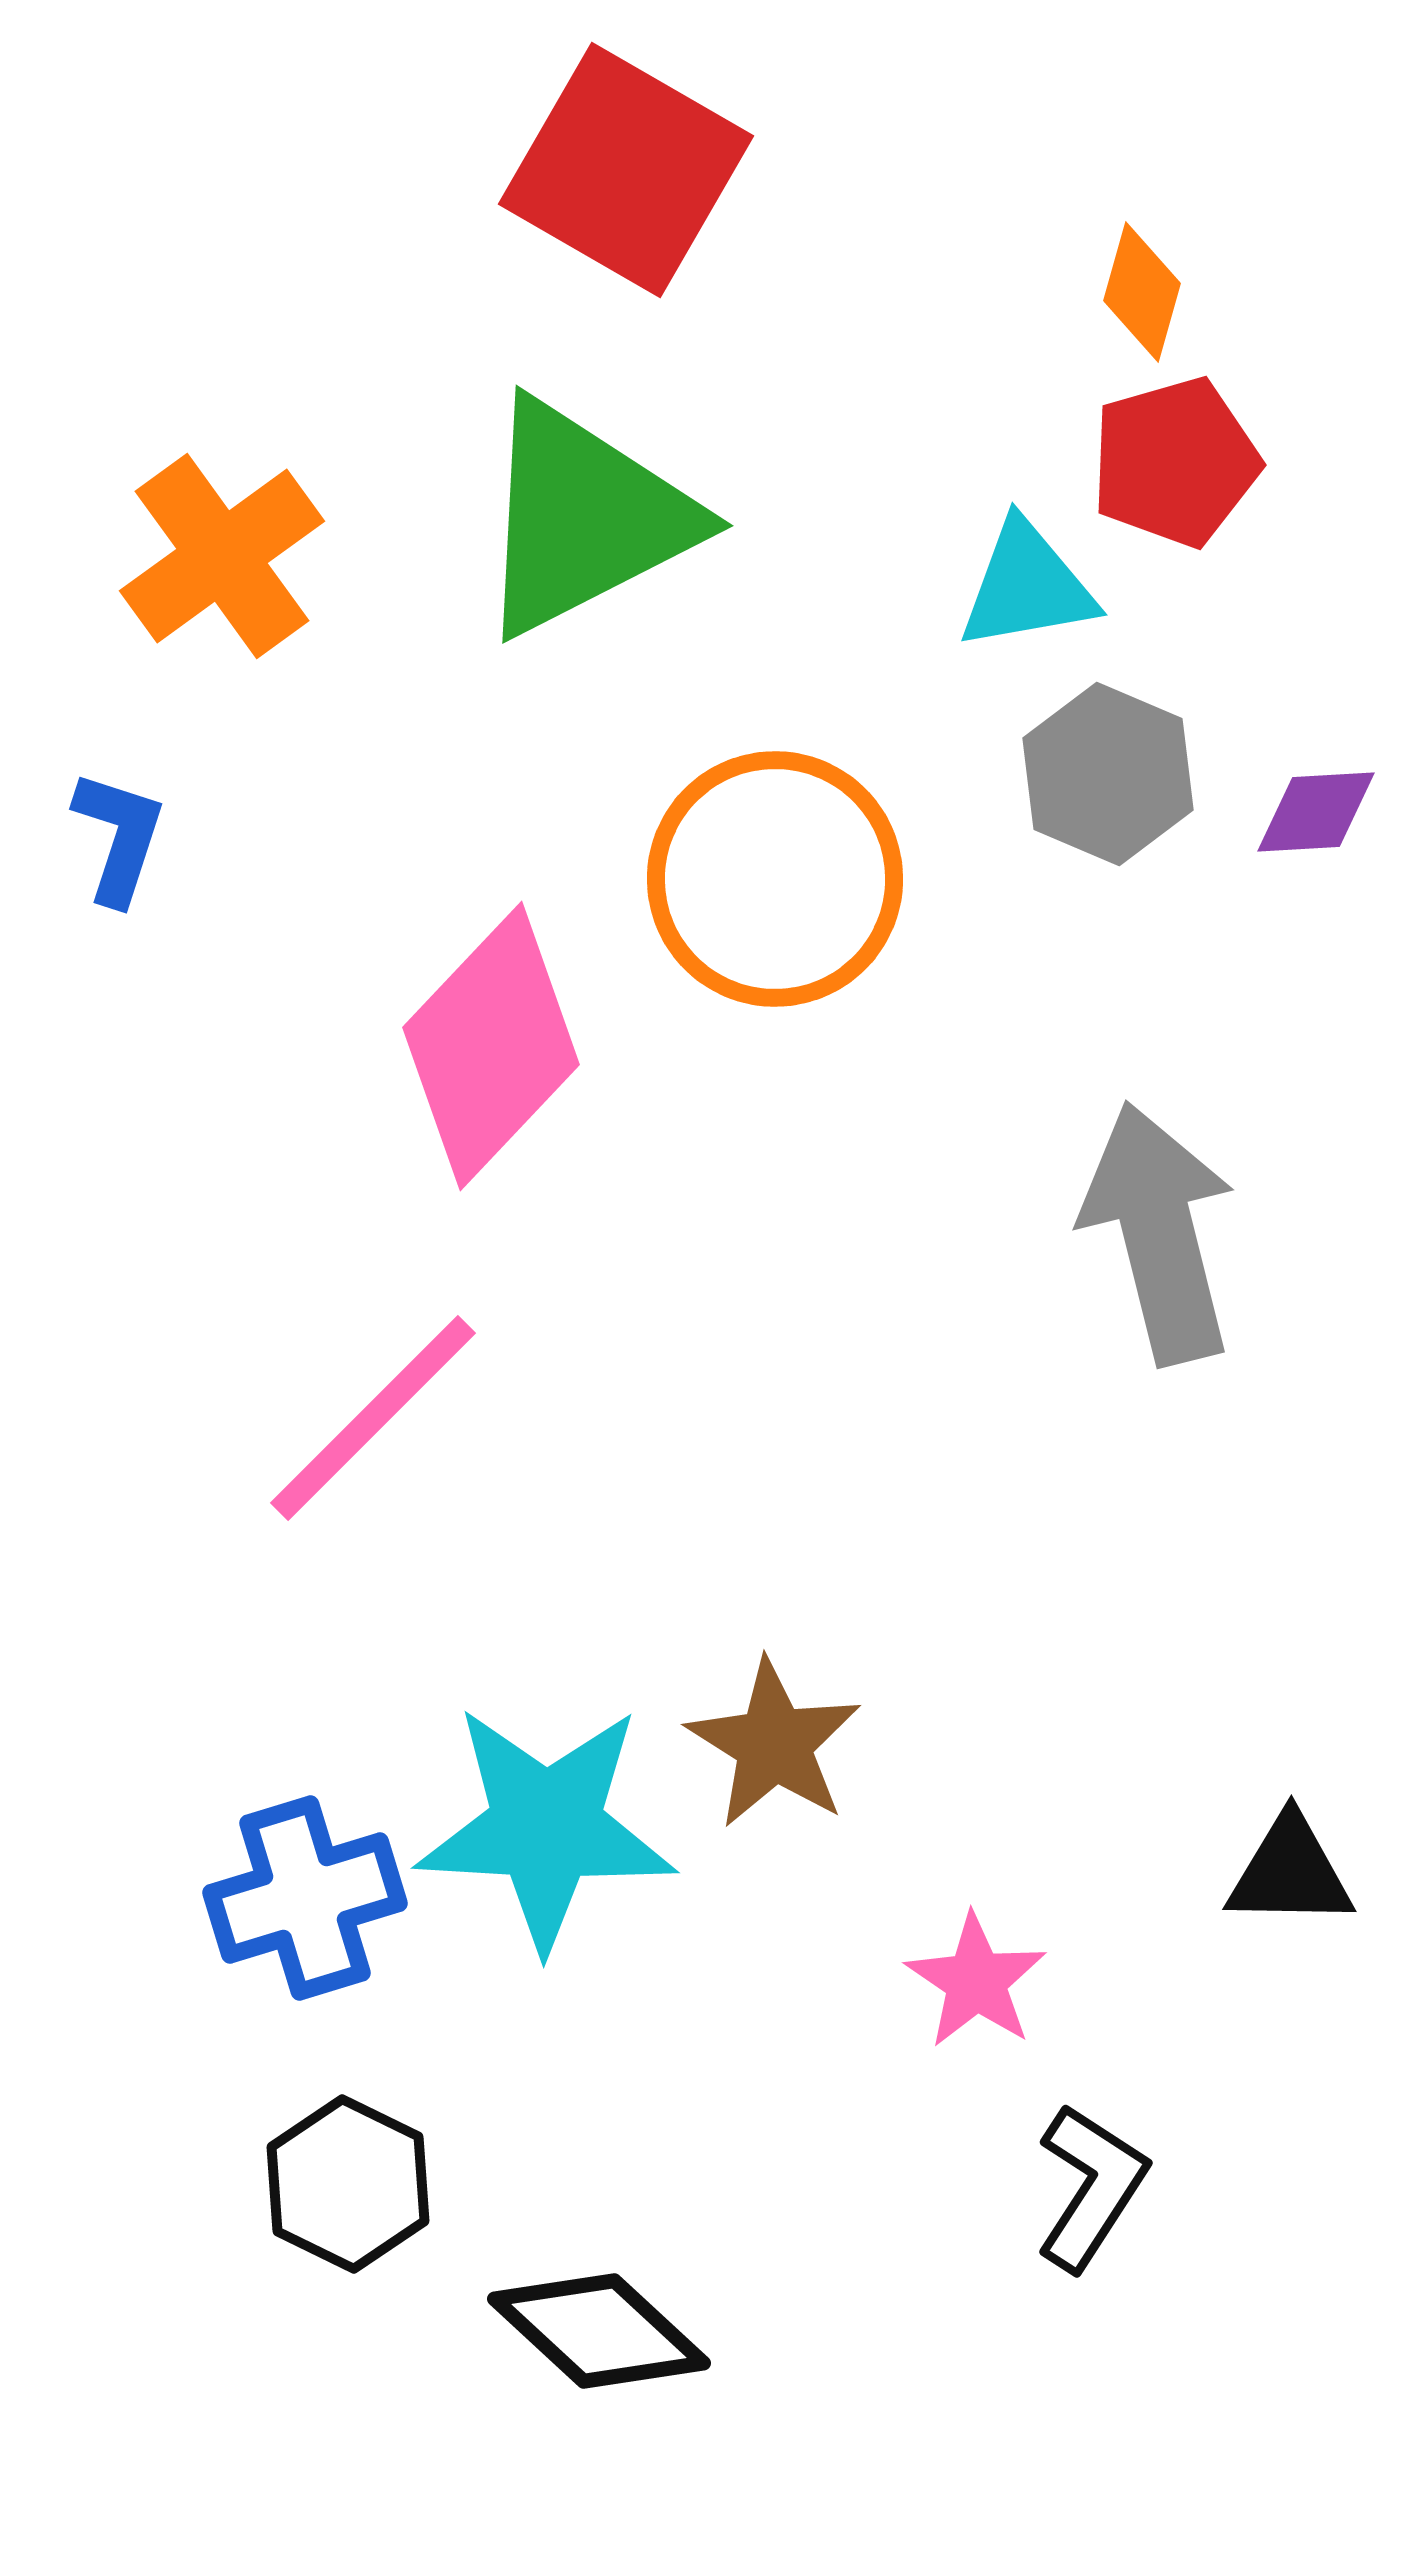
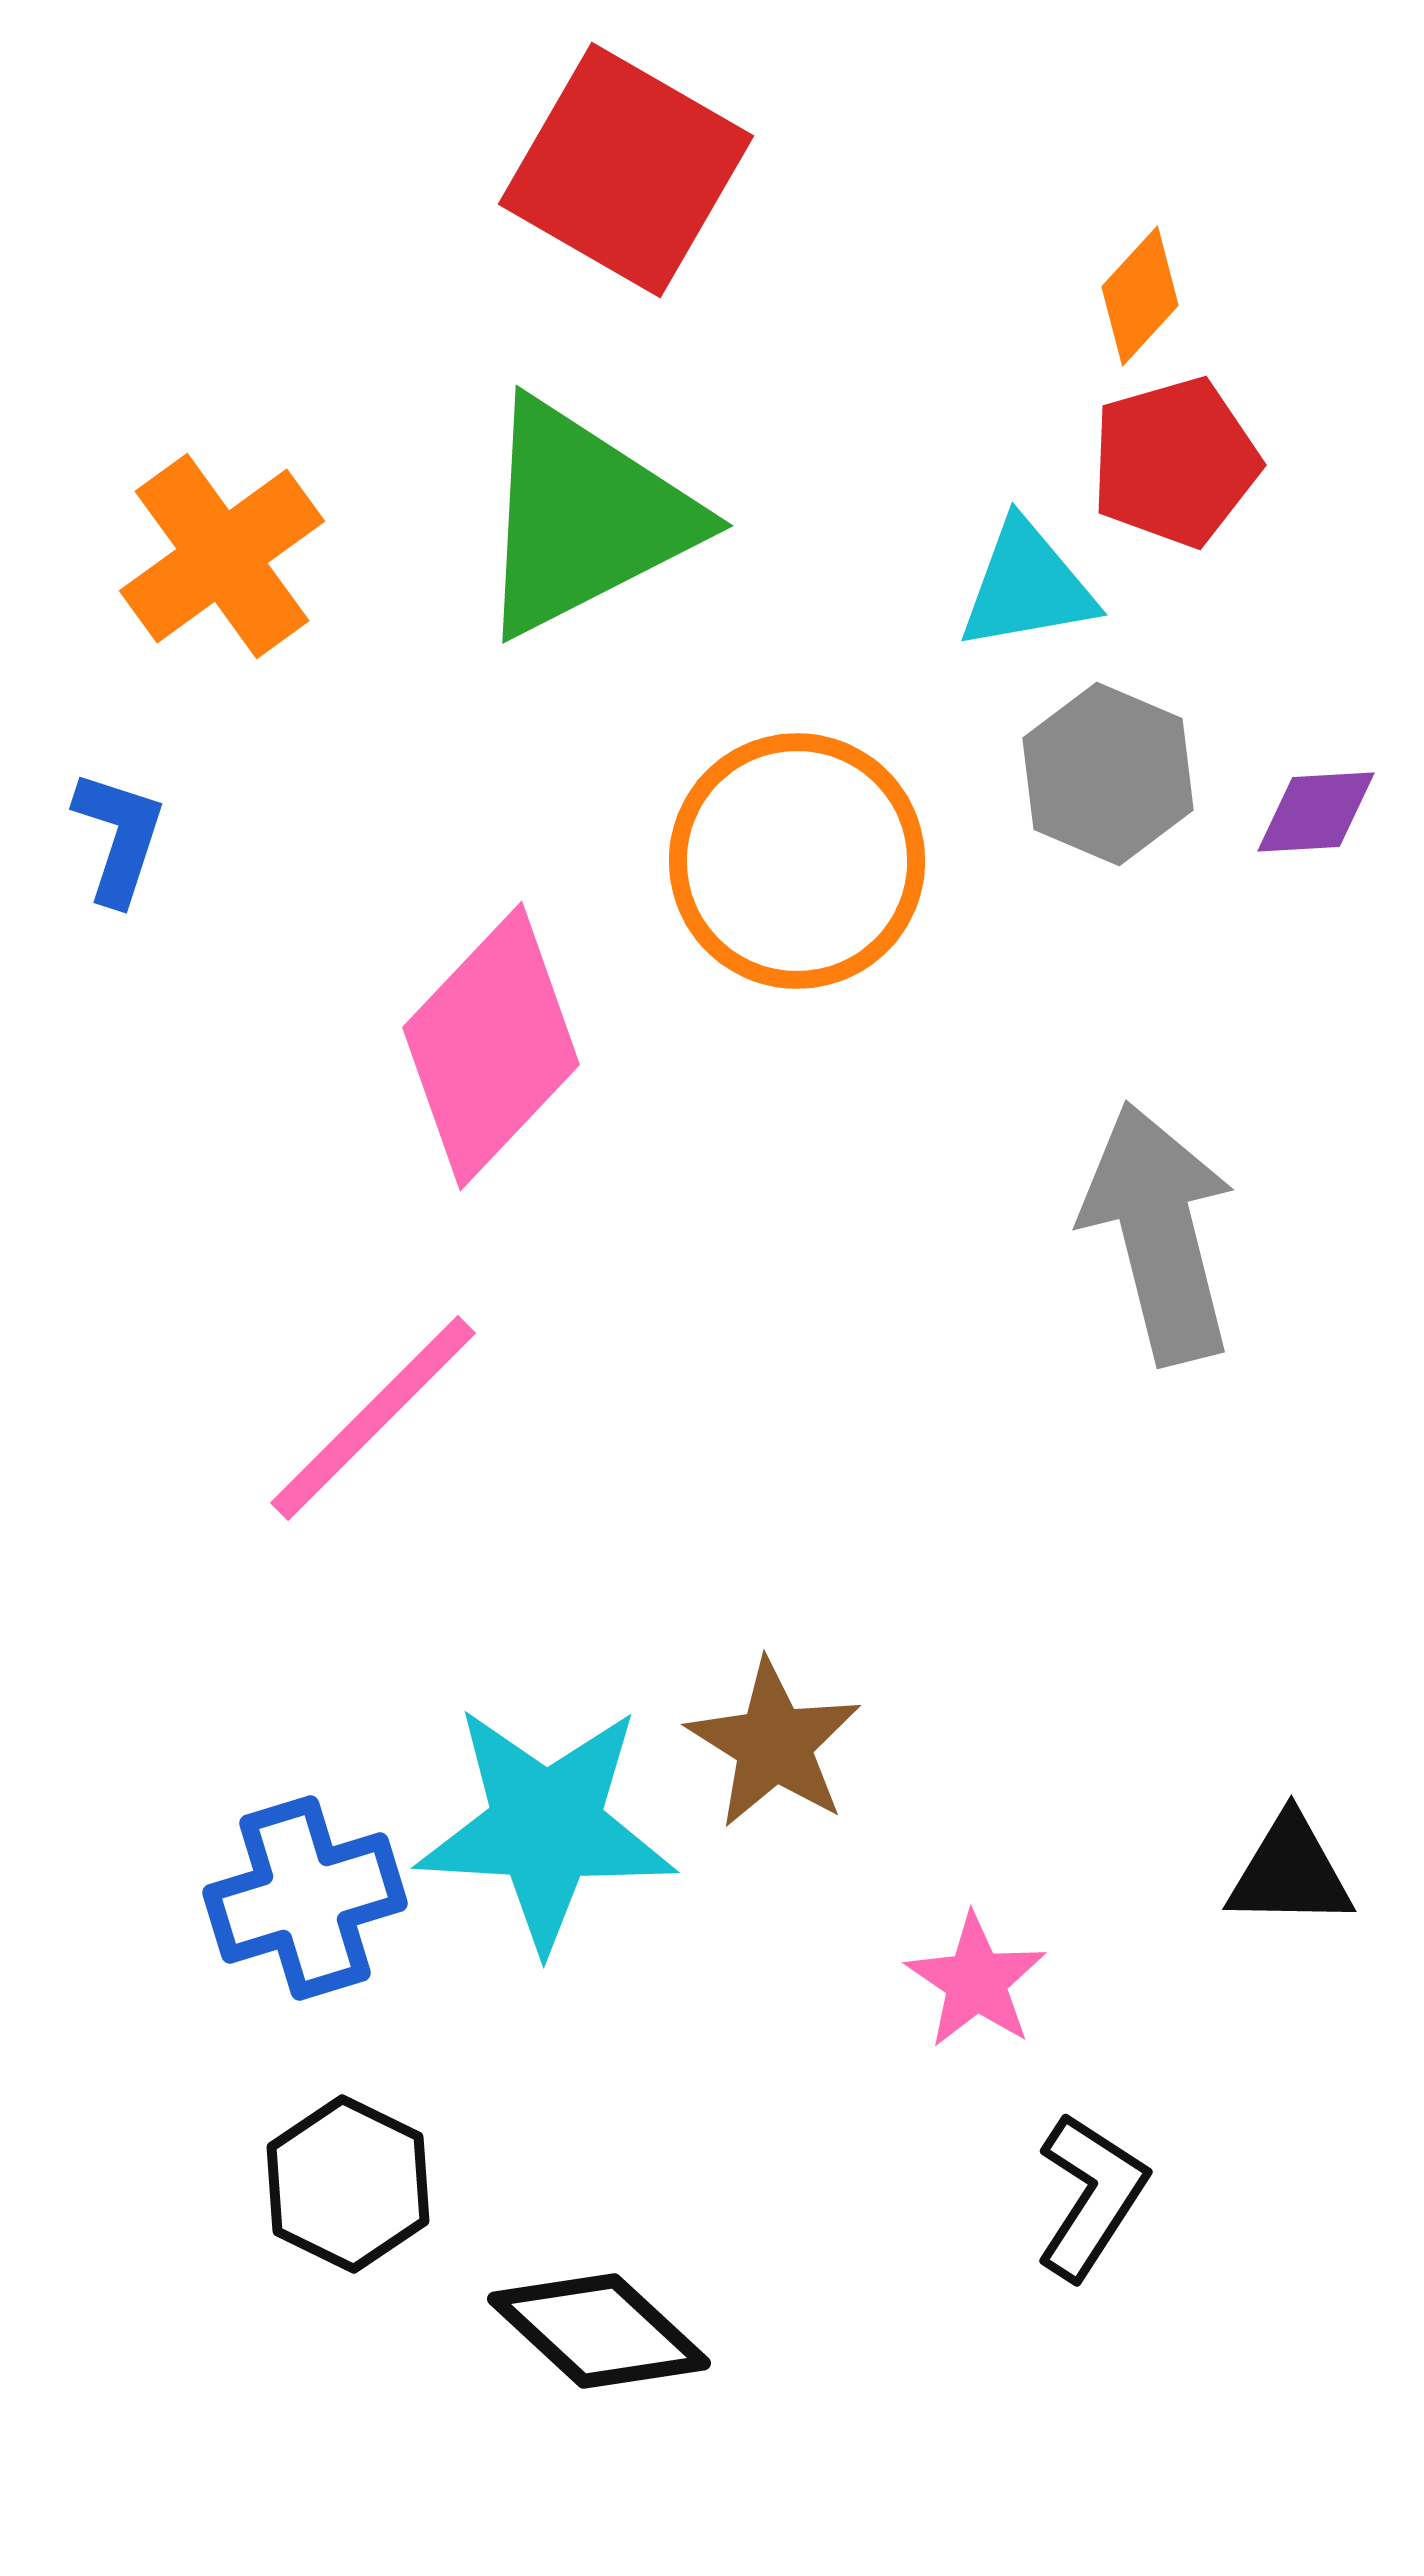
orange diamond: moved 2 px left, 4 px down; rotated 27 degrees clockwise
orange circle: moved 22 px right, 18 px up
black L-shape: moved 9 px down
